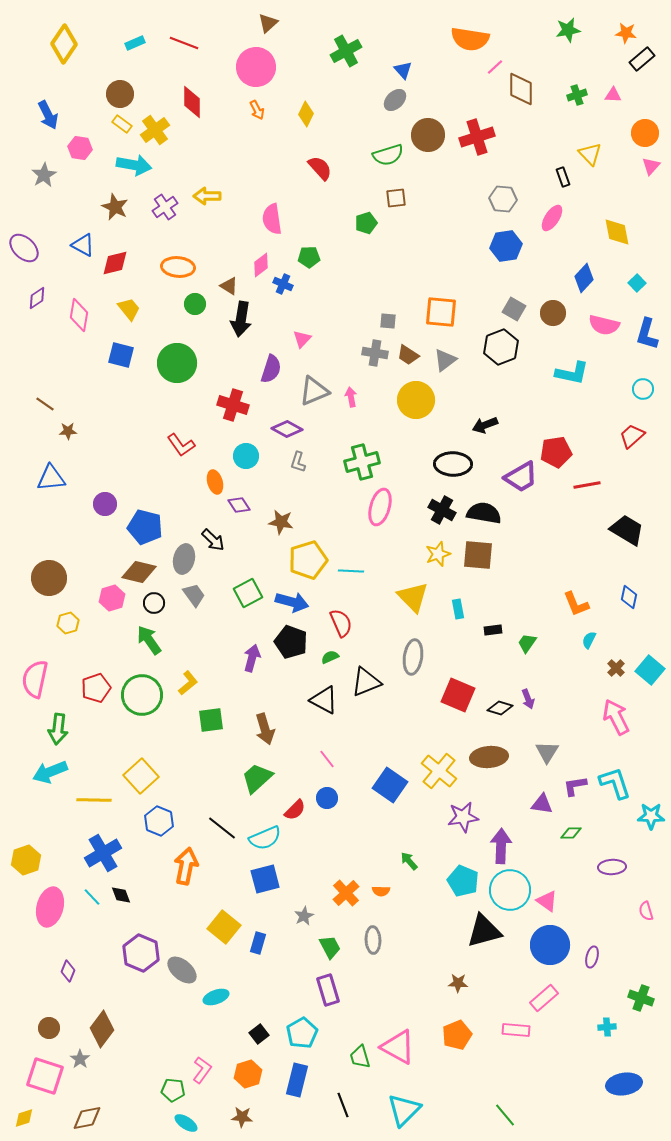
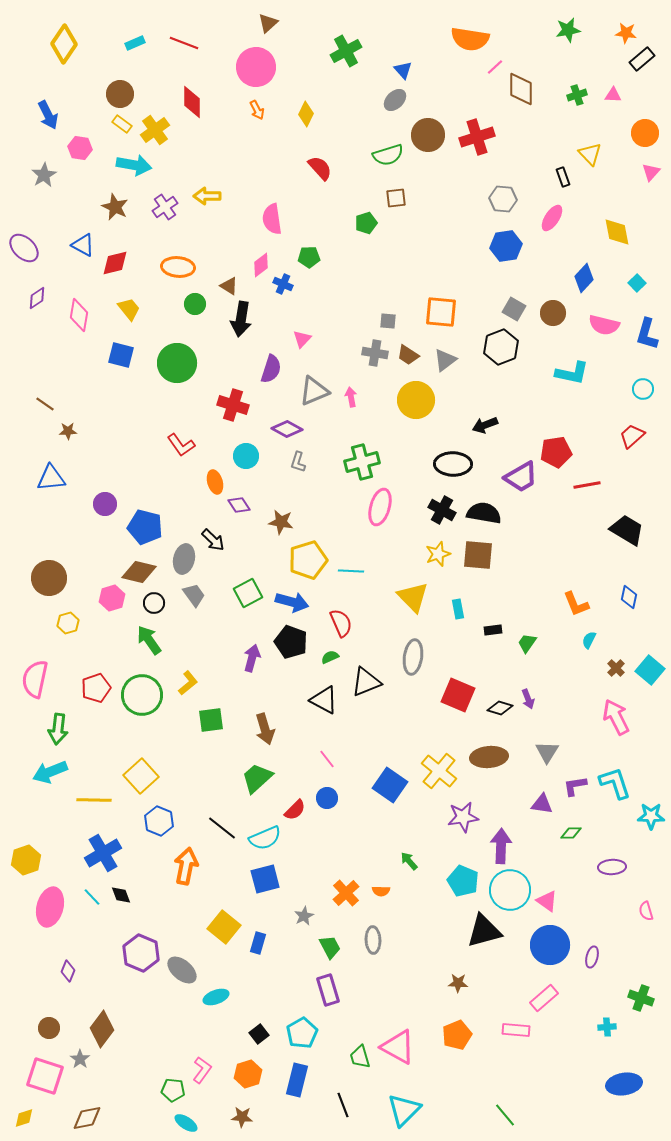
pink triangle at (651, 166): moved 6 px down
